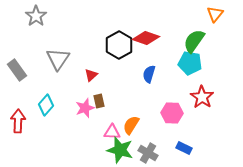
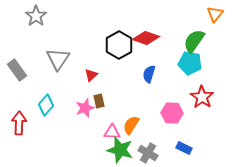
red arrow: moved 1 px right, 2 px down
